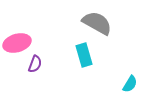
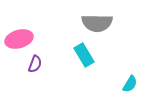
gray semicircle: rotated 152 degrees clockwise
pink ellipse: moved 2 px right, 4 px up
cyan rectangle: rotated 15 degrees counterclockwise
